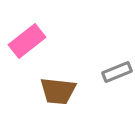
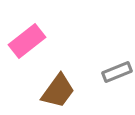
brown trapezoid: rotated 60 degrees counterclockwise
